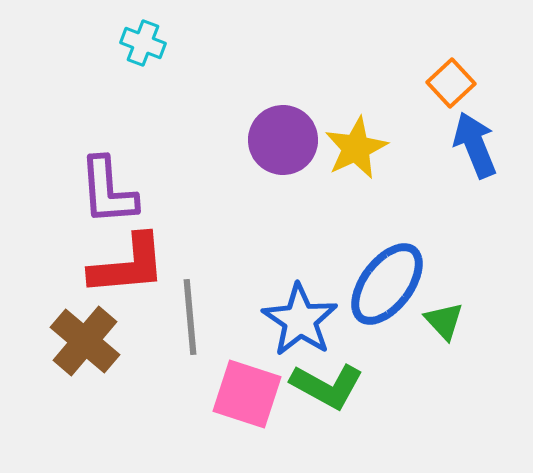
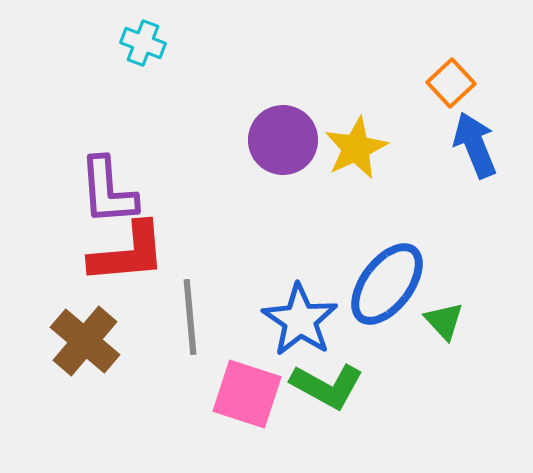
red L-shape: moved 12 px up
